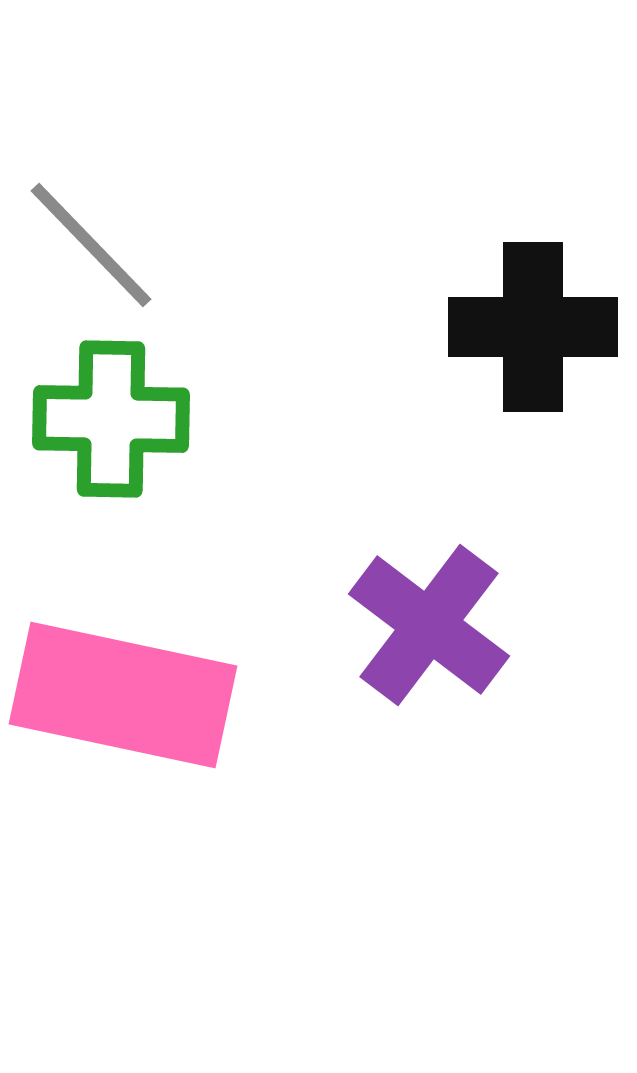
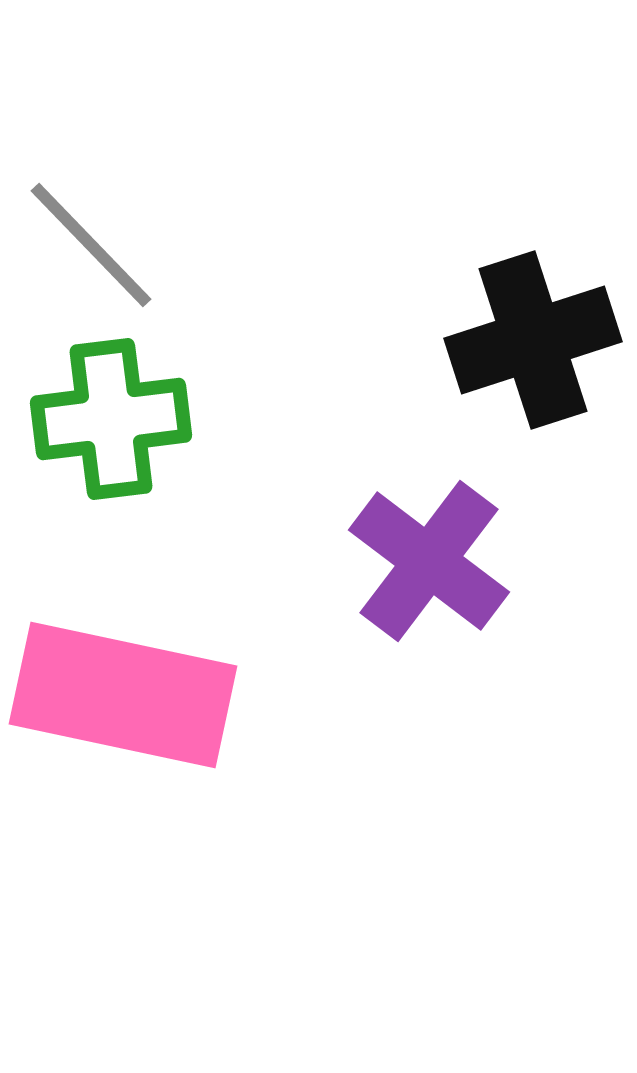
black cross: moved 13 px down; rotated 18 degrees counterclockwise
green cross: rotated 8 degrees counterclockwise
purple cross: moved 64 px up
